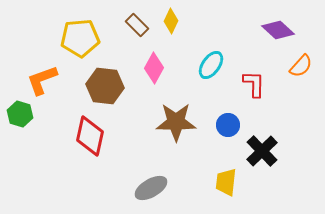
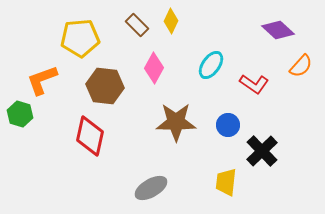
red L-shape: rotated 124 degrees clockwise
